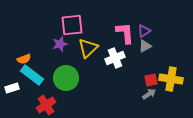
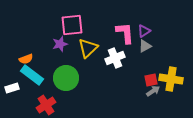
orange semicircle: moved 2 px right
gray arrow: moved 4 px right, 3 px up
